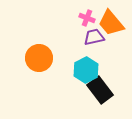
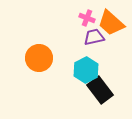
orange trapezoid: rotated 8 degrees counterclockwise
